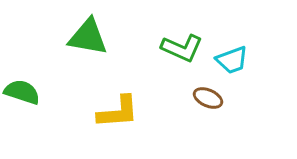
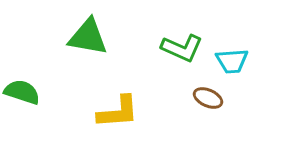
cyan trapezoid: moved 1 px down; rotated 16 degrees clockwise
